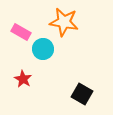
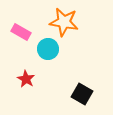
cyan circle: moved 5 px right
red star: moved 3 px right
